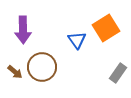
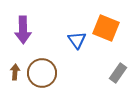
orange square: rotated 36 degrees counterclockwise
brown circle: moved 6 px down
brown arrow: rotated 126 degrees counterclockwise
